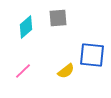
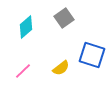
gray square: moved 6 px right; rotated 30 degrees counterclockwise
blue square: rotated 12 degrees clockwise
yellow semicircle: moved 5 px left, 3 px up
